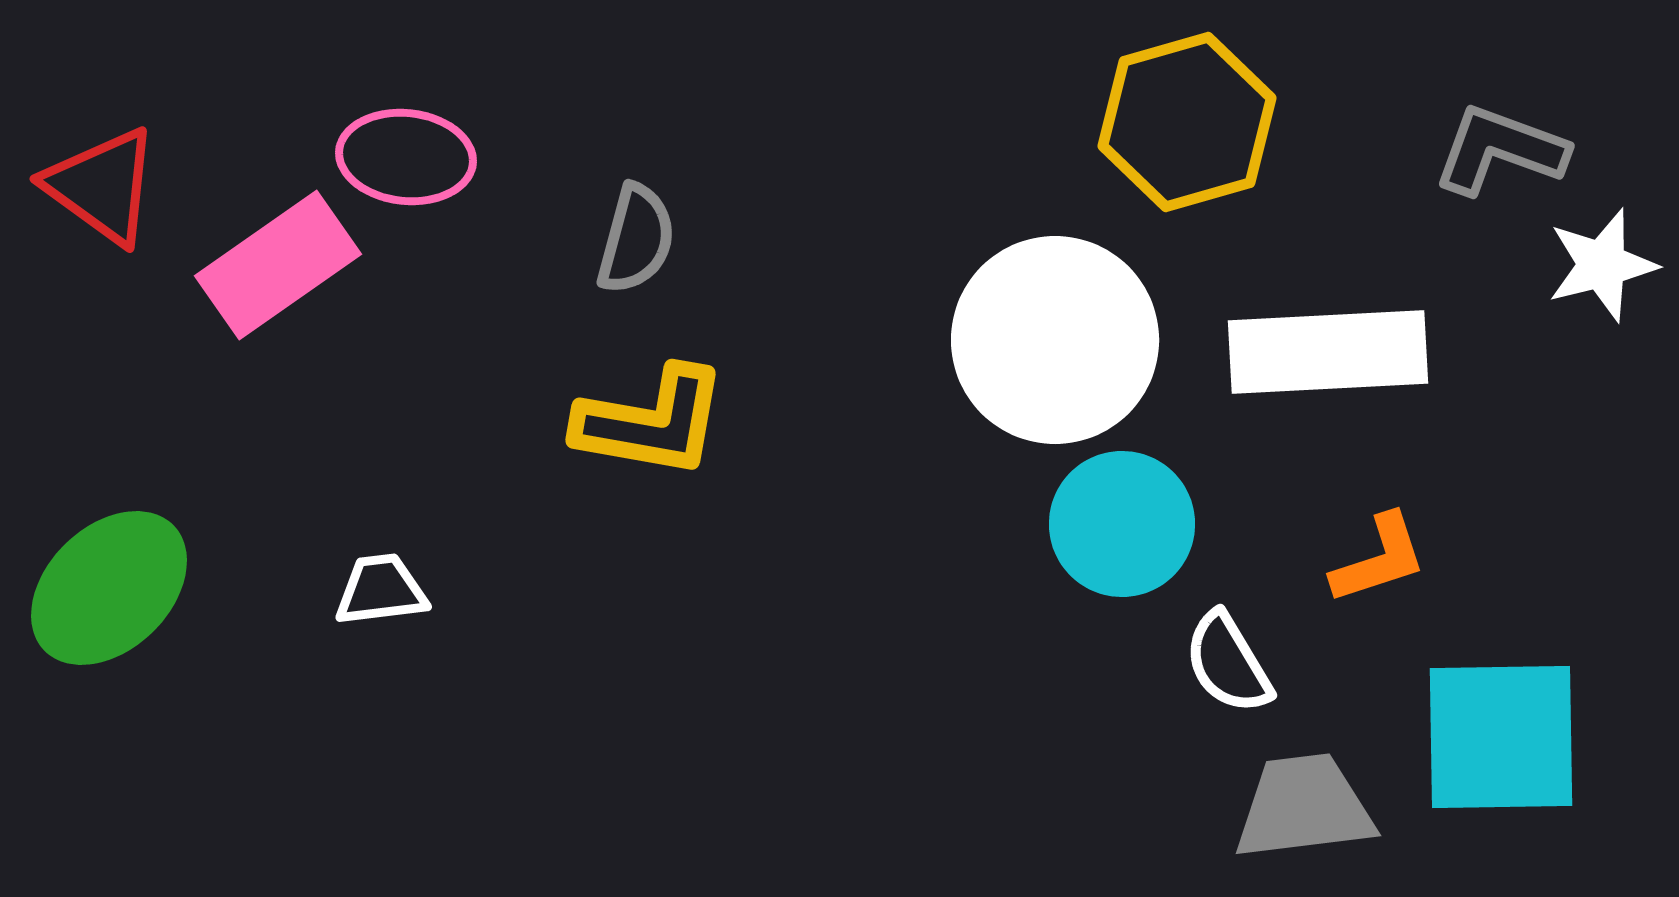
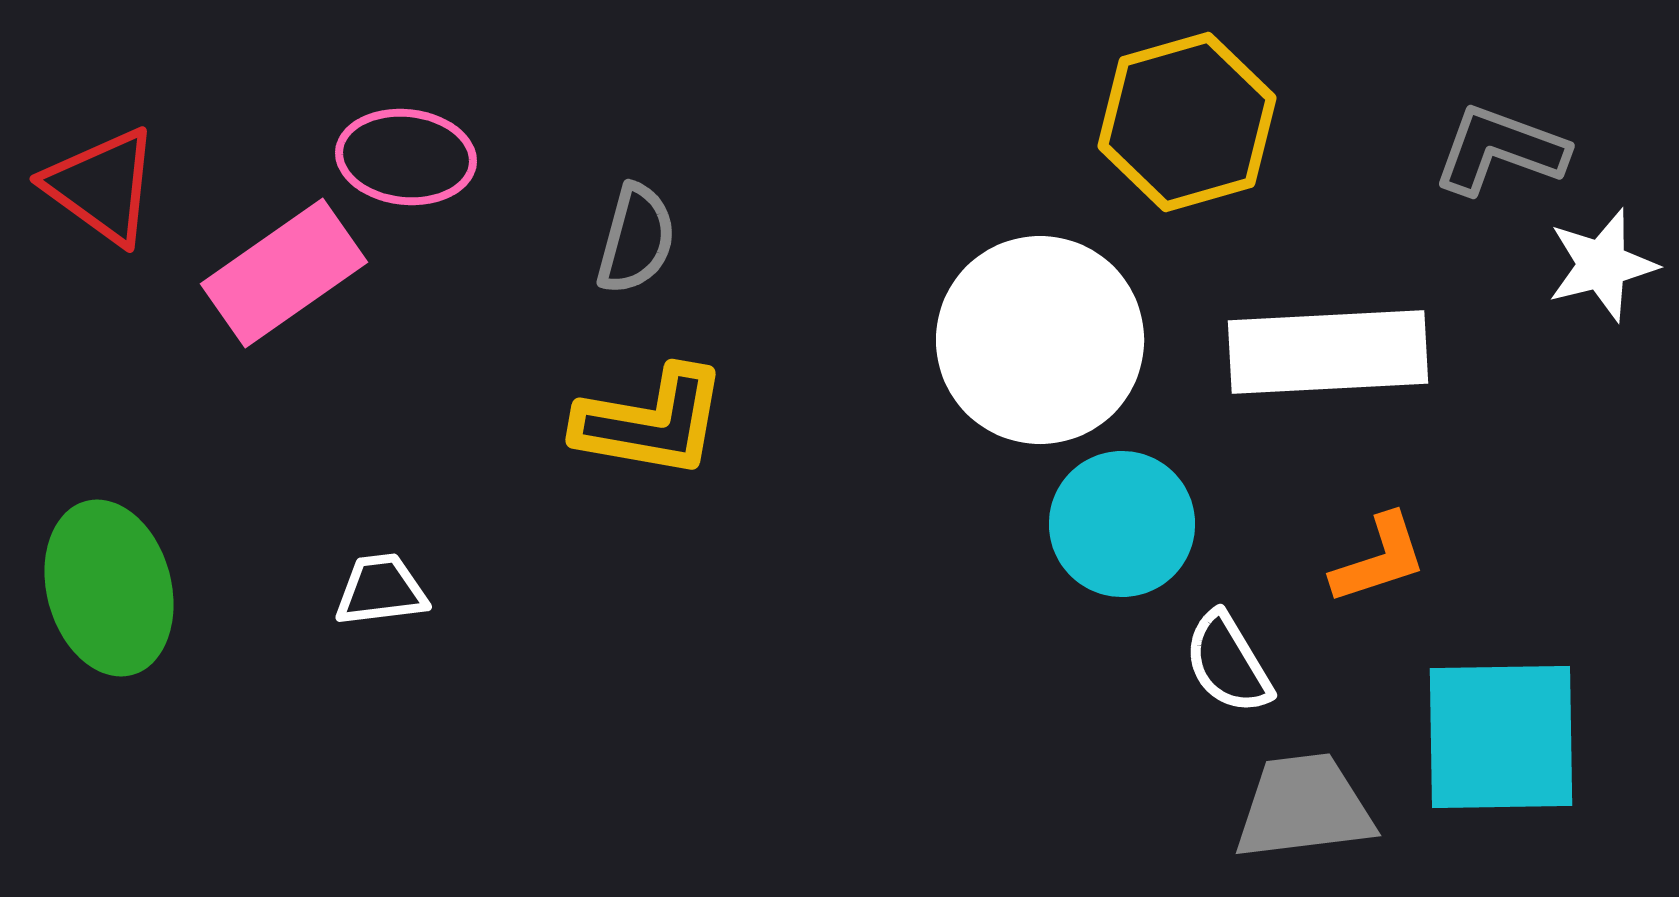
pink rectangle: moved 6 px right, 8 px down
white circle: moved 15 px left
green ellipse: rotated 61 degrees counterclockwise
